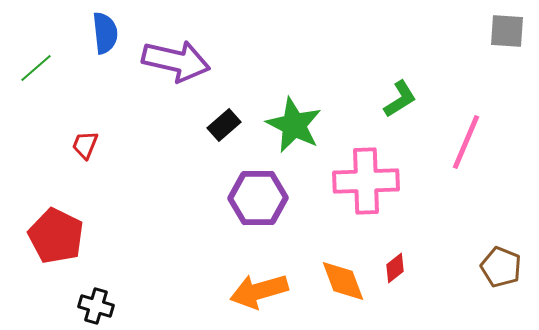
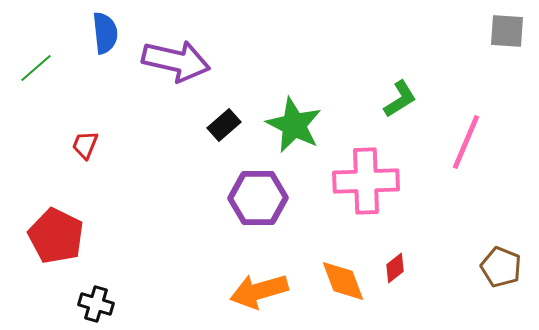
black cross: moved 2 px up
